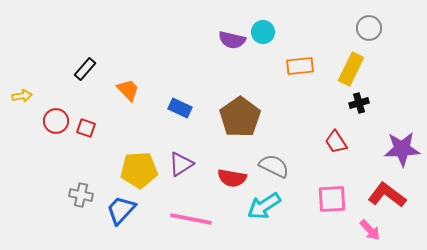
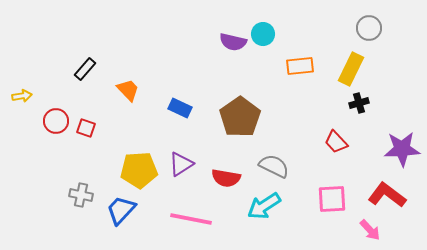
cyan circle: moved 2 px down
purple semicircle: moved 1 px right, 2 px down
red trapezoid: rotated 10 degrees counterclockwise
red semicircle: moved 6 px left
